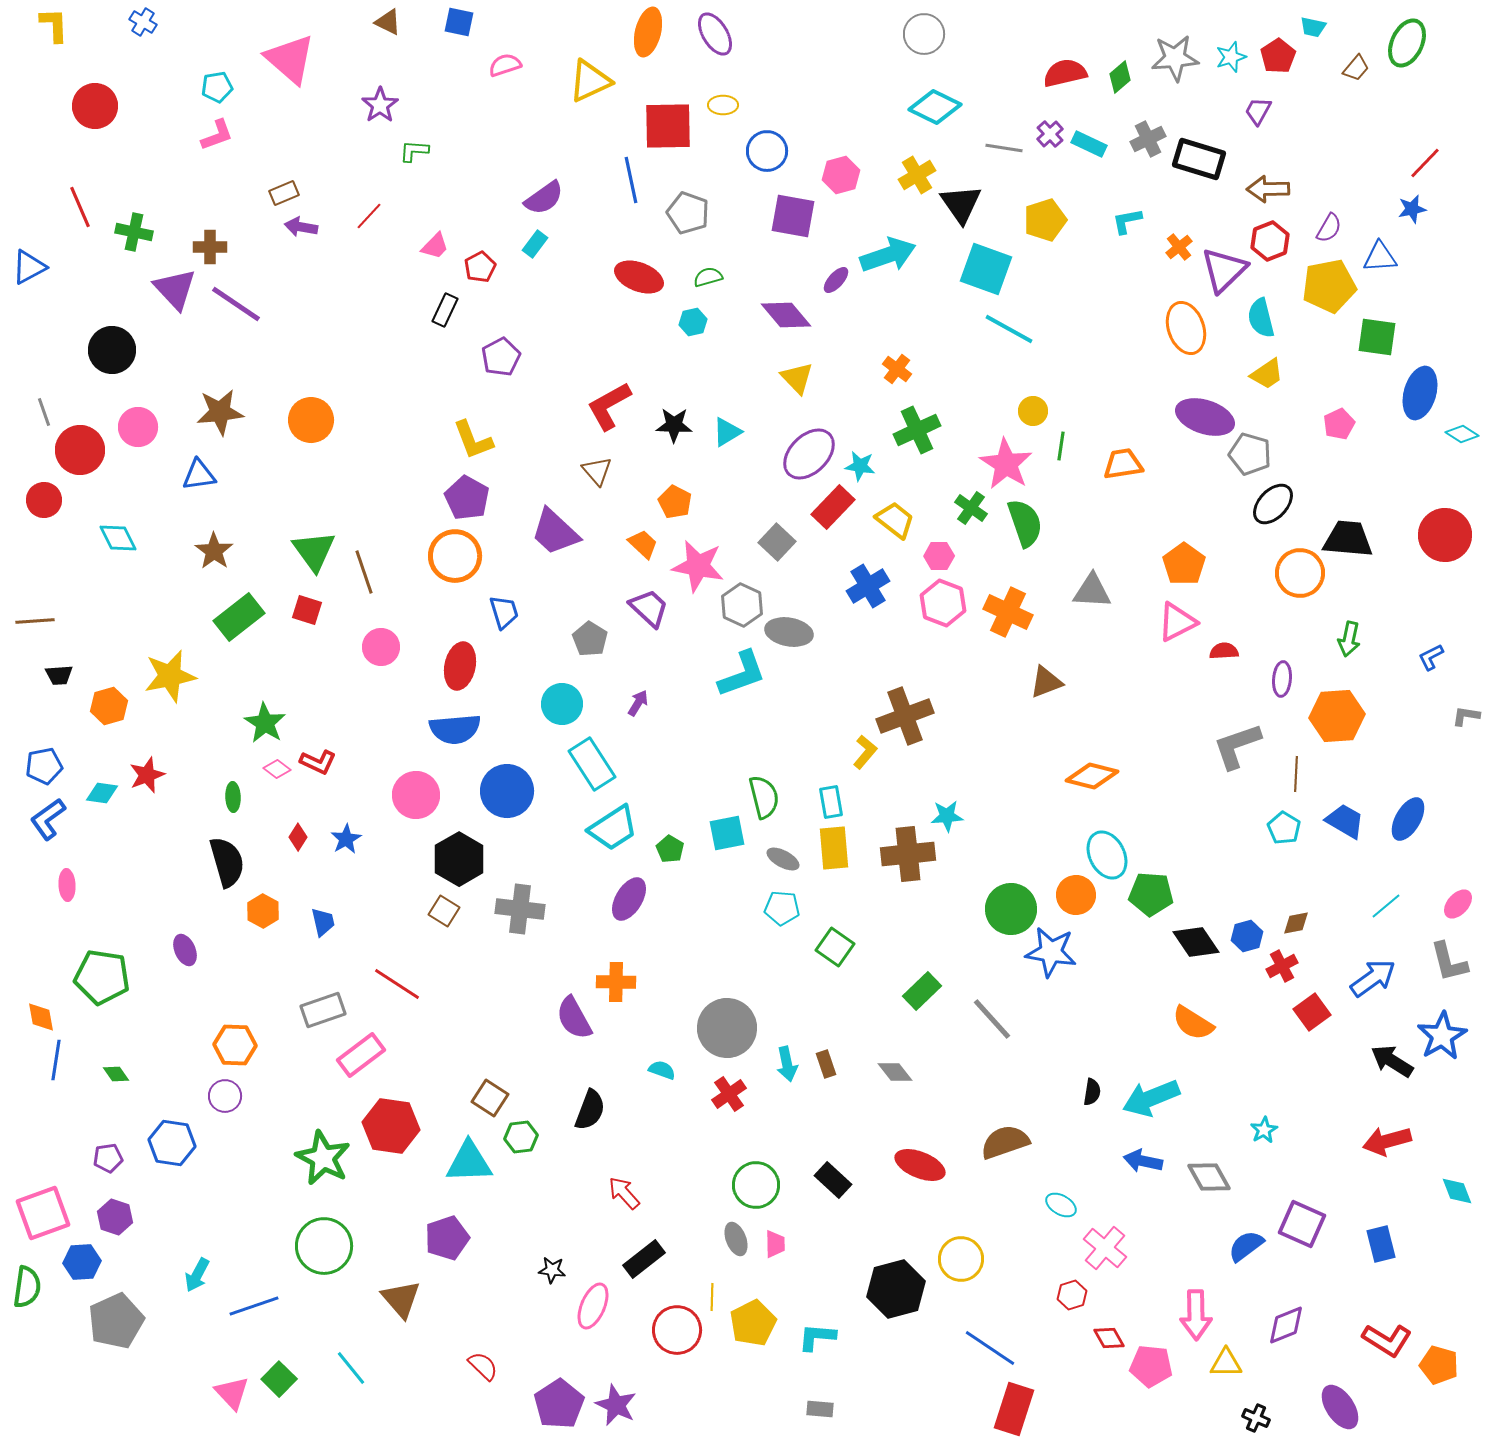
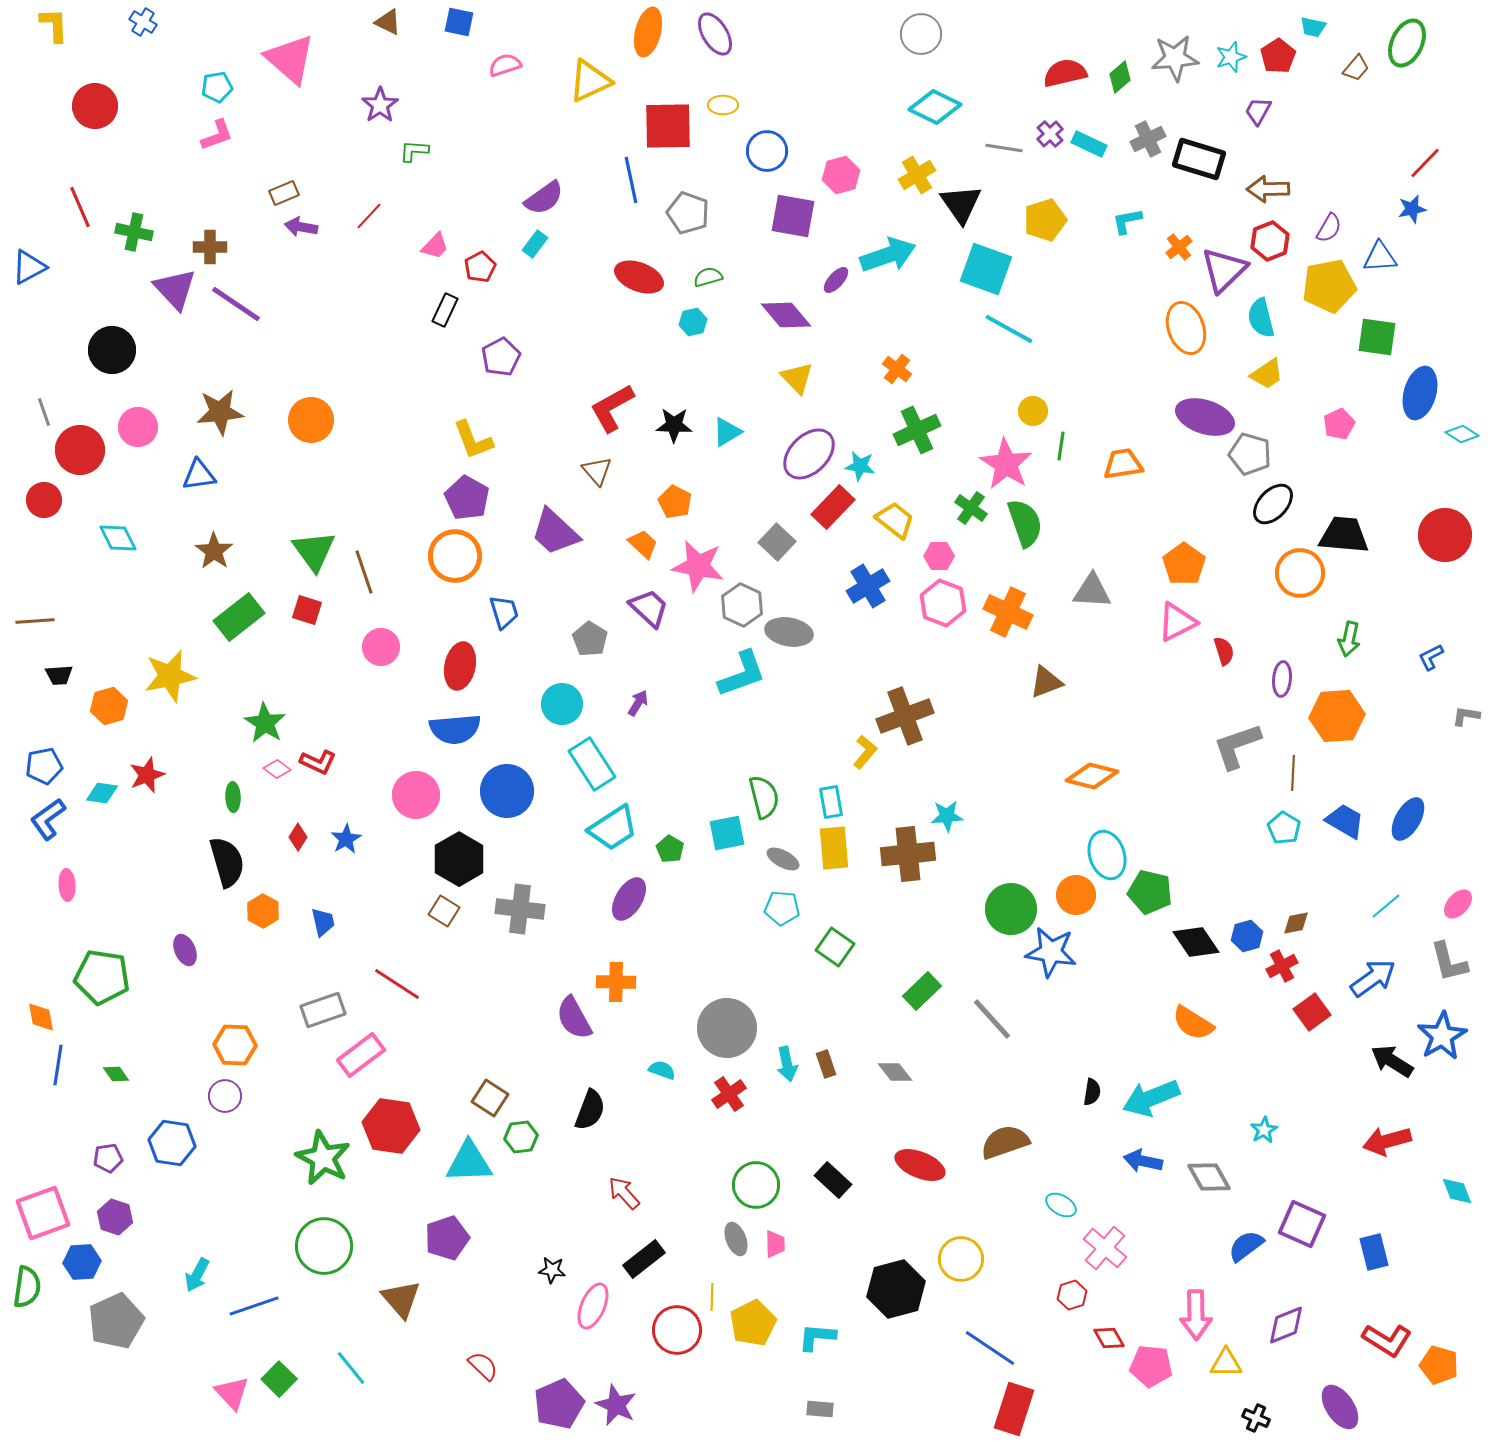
gray circle at (924, 34): moved 3 px left
red L-shape at (609, 406): moved 3 px right, 2 px down
black trapezoid at (1348, 539): moved 4 px left, 4 px up
red semicircle at (1224, 651): rotated 76 degrees clockwise
brown line at (1296, 774): moved 3 px left, 1 px up
cyan ellipse at (1107, 855): rotated 9 degrees clockwise
green pentagon at (1151, 894): moved 1 px left, 2 px up; rotated 9 degrees clockwise
blue line at (56, 1060): moved 2 px right, 5 px down
blue rectangle at (1381, 1244): moved 7 px left, 8 px down
purple pentagon at (559, 1404): rotated 9 degrees clockwise
